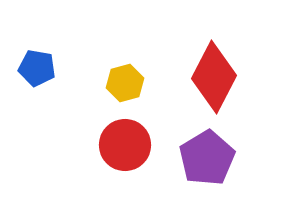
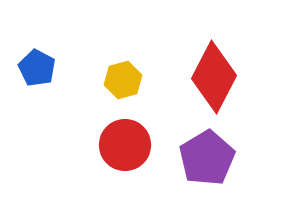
blue pentagon: rotated 18 degrees clockwise
yellow hexagon: moved 2 px left, 3 px up
